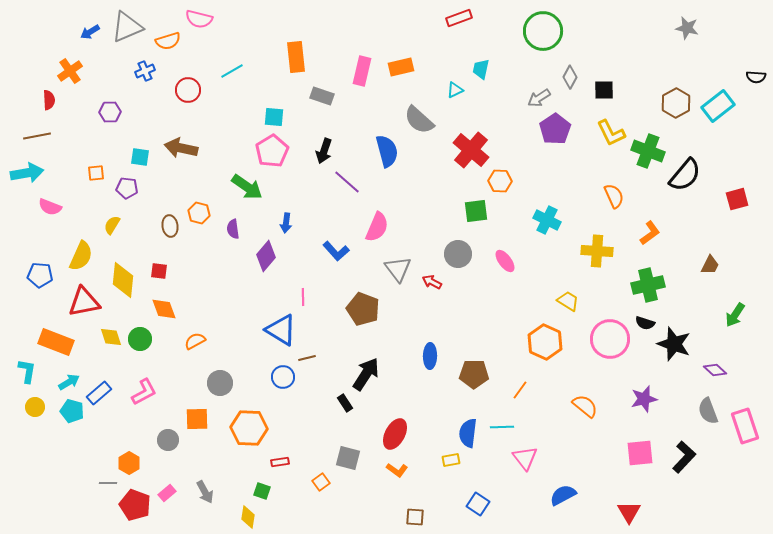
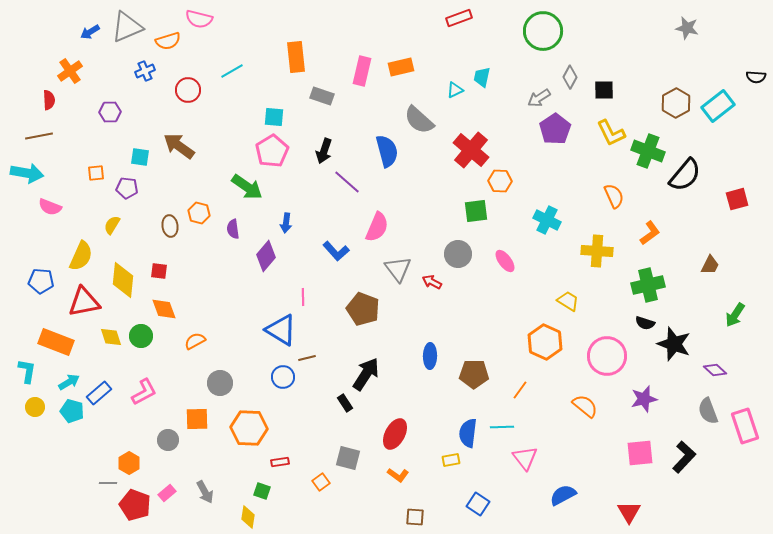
cyan trapezoid at (481, 69): moved 1 px right, 8 px down
brown line at (37, 136): moved 2 px right
brown arrow at (181, 148): moved 2 px left, 2 px up; rotated 24 degrees clockwise
cyan arrow at (27, 173): rotated 20 degrees clockwise
blue pentagon at (40, 275): moved 1 px right, 6 px down
green circle at (140, 339): moved 1 px right, 3 px up
pink circle at (610, 339): moved 3 px left, 17 px down
orange L-shape at (397, 470): moved 1 px right, 5 px down
